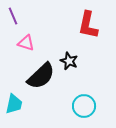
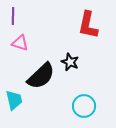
purple line: rotated 24 degrees clockwise
pink triangle: moved 6 px left
black star: moved 1 px right, 1 px down
cyan trapezoid: moved 4 px up; rotated 25 degrees counterclockwise
